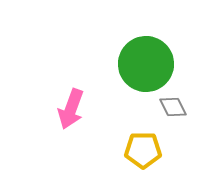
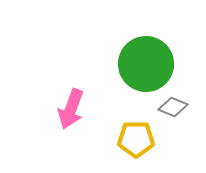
gray diamond: rotated 40 degrees counterclockwise
yellow pentagon: moved 7 px left, 11 px up
